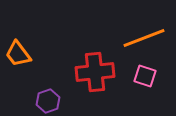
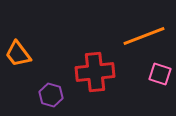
orange line: moved 2 px up
pink square: moved 15 px right, 2 px up
purple hexagon: moved 3 px right, 6 px up; rotated 25 degrees counterclockwise
